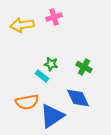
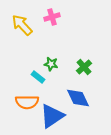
pink cross: moved 2 px left
yellow arrow: rotated 55 degrees clockwise
green cross: rotated 21 degrees clockwise
cyan rectangle: moved 4 px left, 1 px down
orange semicircle: rotated 10 degrees clockwise
